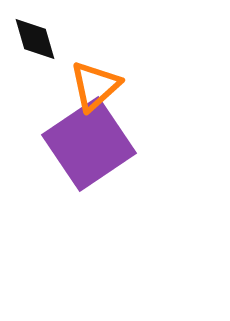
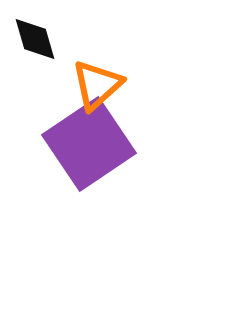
orange triangle: moved 2 px right, 1 px up
